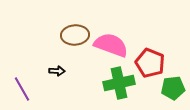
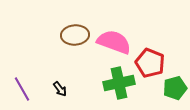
pink semicircle: moved 3 px right, 3 px up
black arrow: moved 3 px right, 18 px down; rotated 49 degrees clockwise
green pentagon: moved 2 px right; rotated 10 degrees counterclockwise
